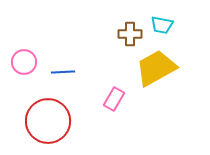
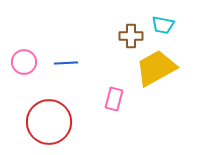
cyan trapezoid: moved 1 px right
brown cross: moved 1 px right, 2 px down
blue line: moved 3 px right, 9 px up
pink rectangle: rotated 15 degrees counterclockwise
red circle: moved 1 px right, 1 px down
